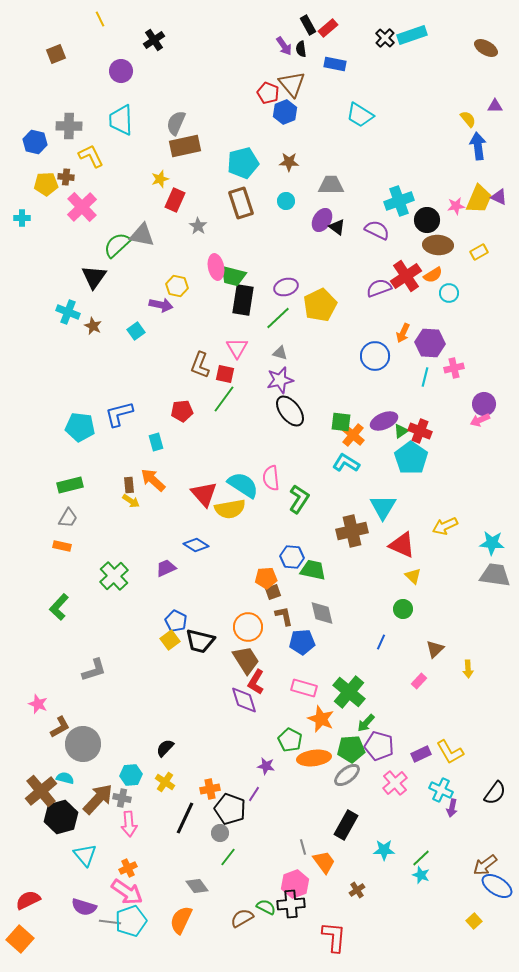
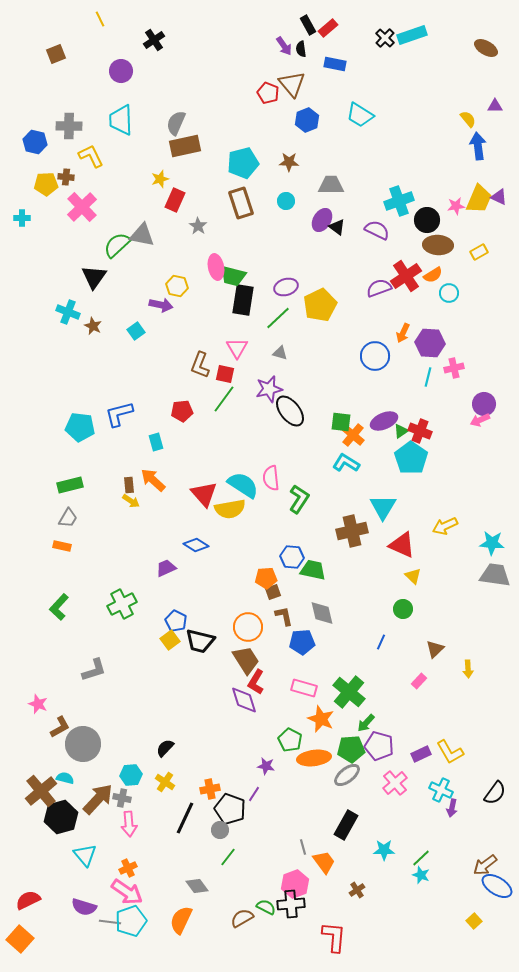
blue hexagon at (285, 112): moved 22 px right, 8 px down
cyan line at (425, 377): moved 3 px right
purple star at (280, 380): moved 11 px left, 9 px down
green cross at (114, 576): moved 8 px right, 28 px down; rotated 16 degrees clockwise
gray circle at (220, 833): moved 3 px up
